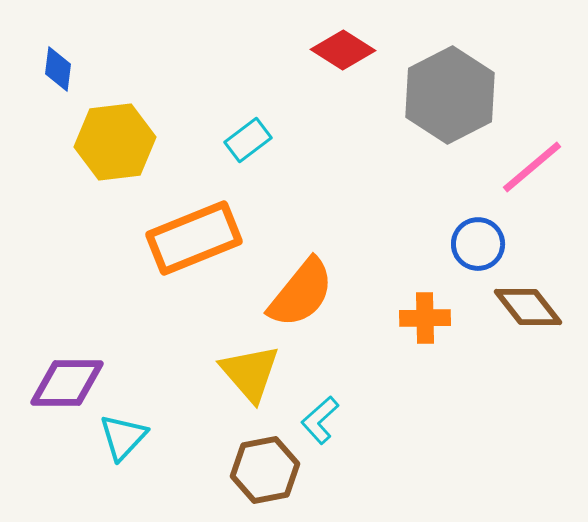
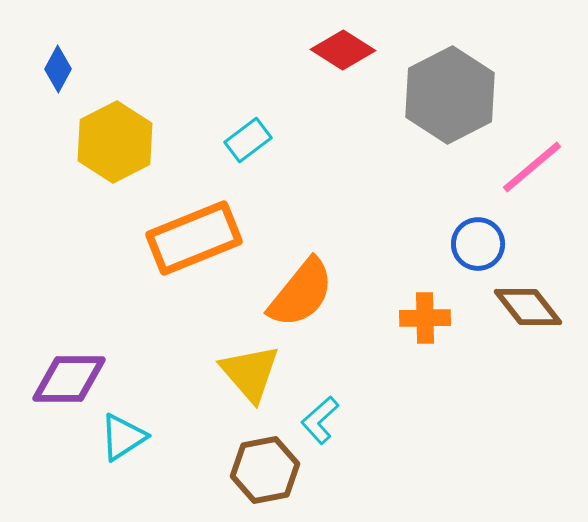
blue diamond: rotated 21 degrees clockwise
yellow hexagon: rotated 20 degrees counterclockwise
purple diamond: moved 2 px right, 4 px up
cyan triangle: rotated 14 degrees clockwise
